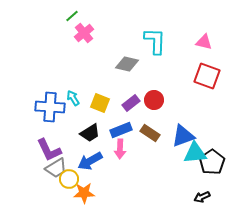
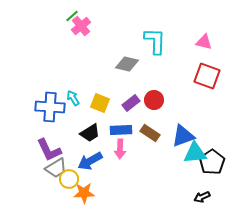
pink cross: moved 3 px left, 7 px up
blue rectangle: rotated 20 degrees clockwise
